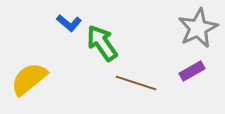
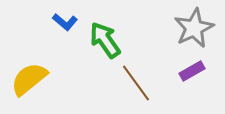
blue L-shape: moved 4 px left, 1 px up
gray star: moved 4 px left
green arrow: moved 3 px right, 3 px up
brown line: rotated 36 degrees clockwise
